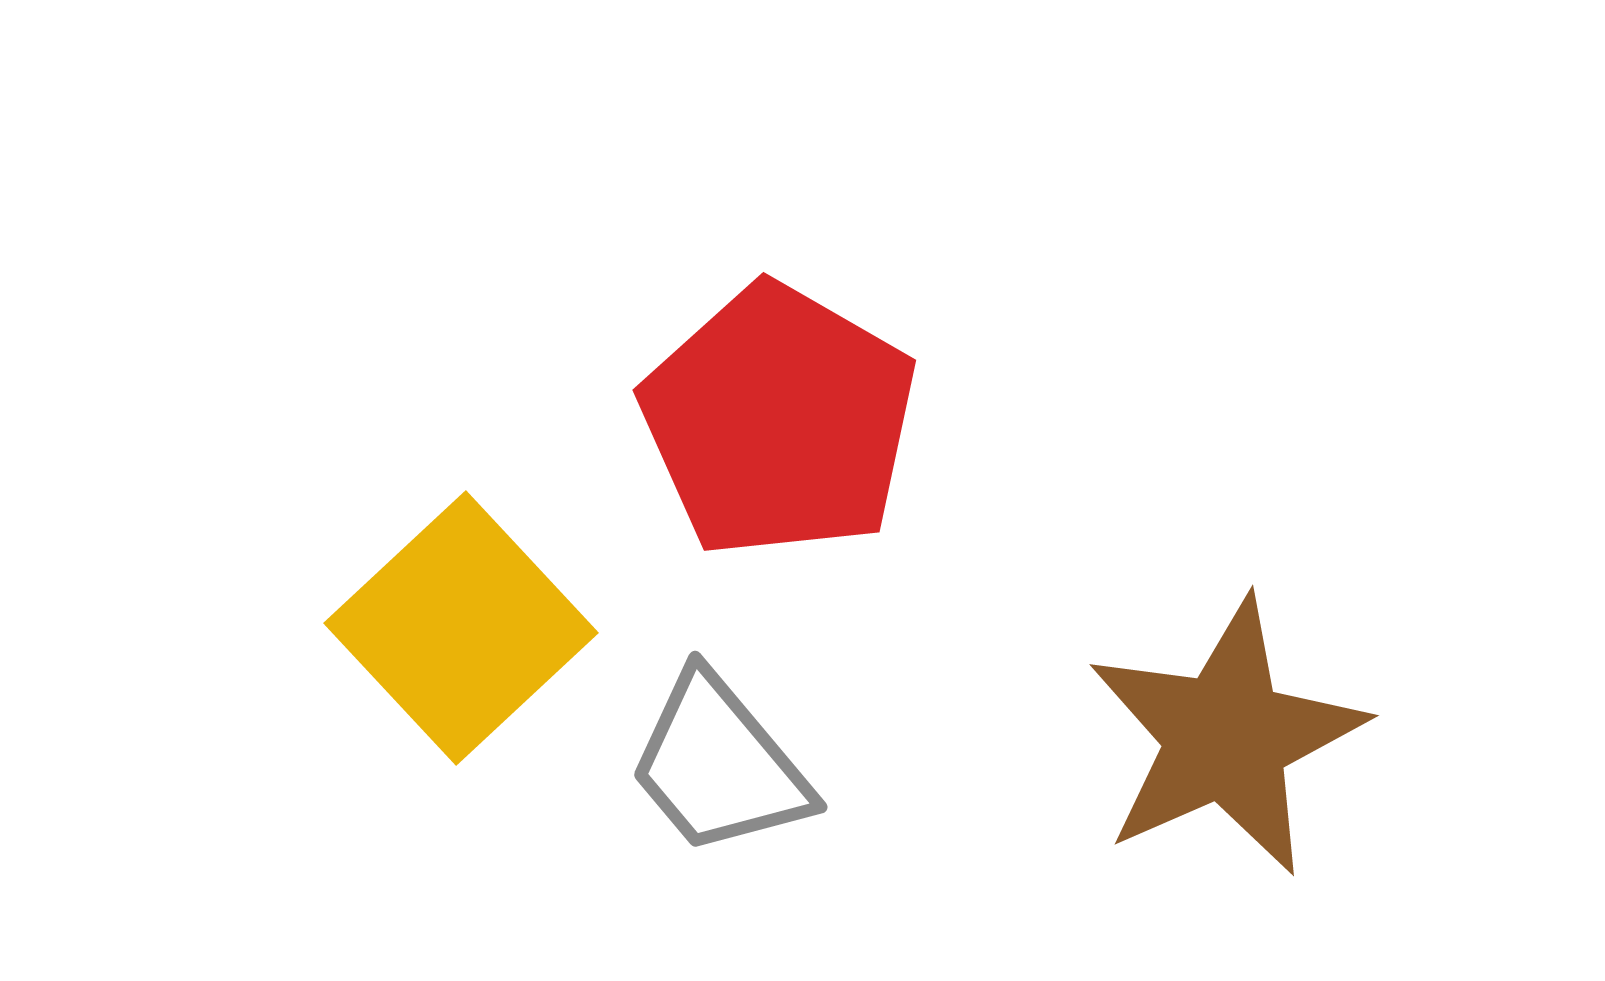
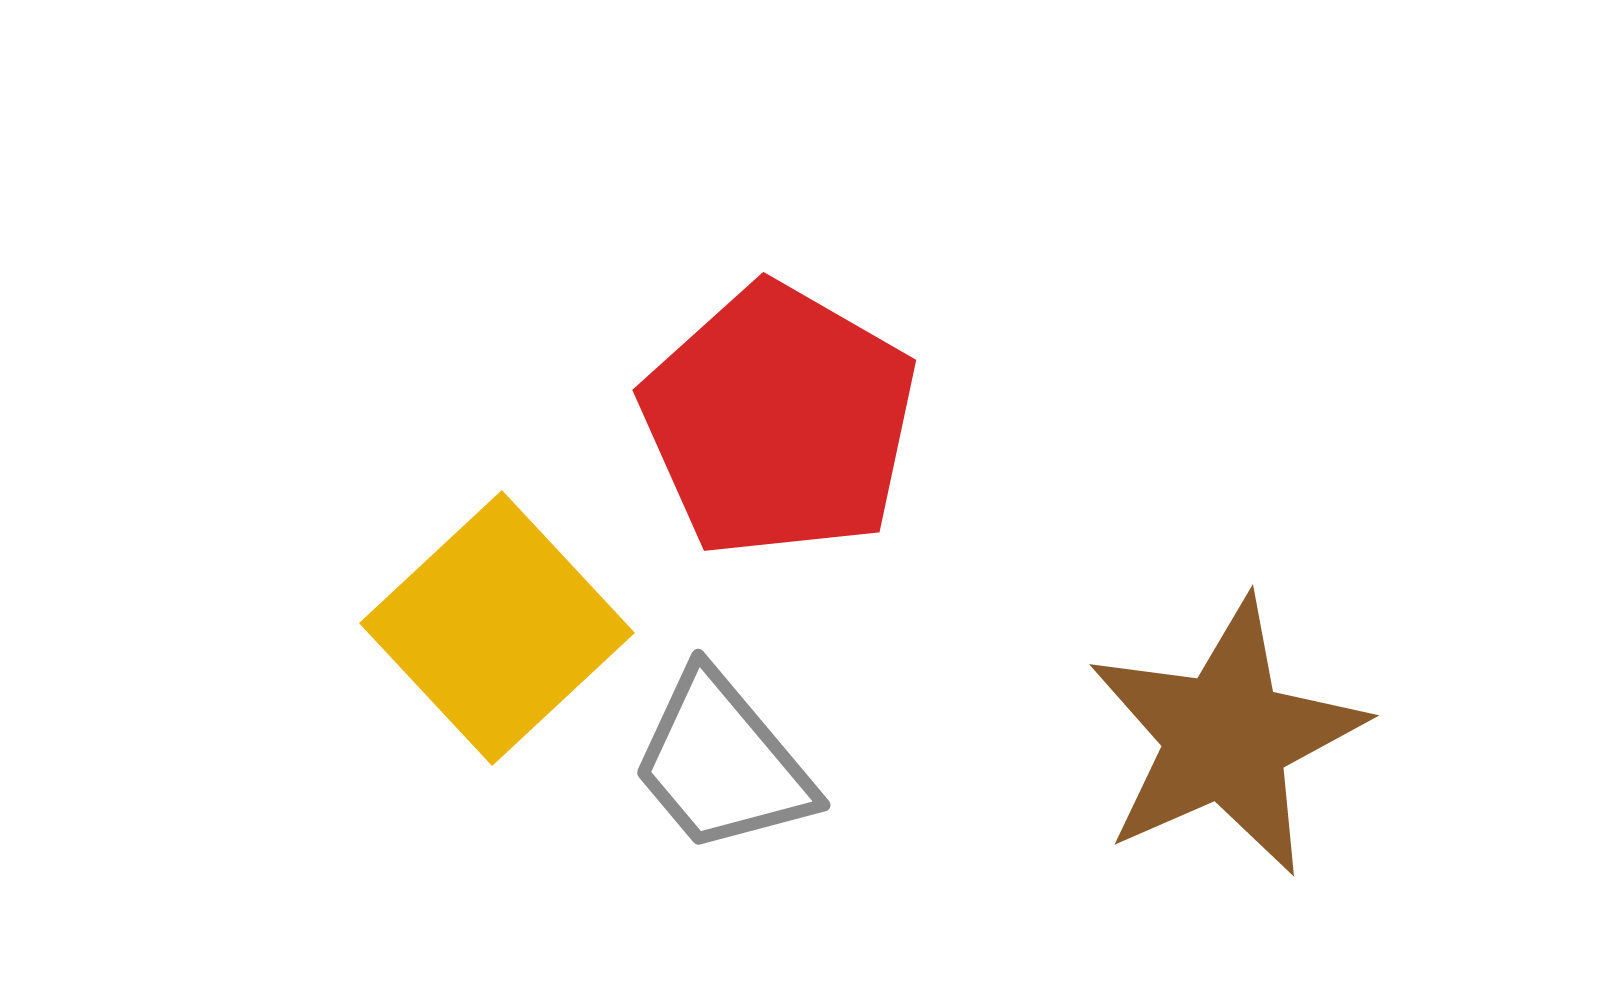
yellow square: moved 36 px right
gray trapezoid: moved 3 px right, 2 px up
